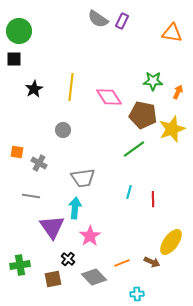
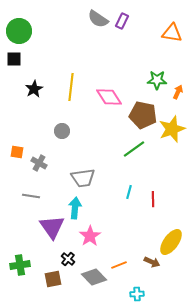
green star: moved 4 px right, 1 px up
gray circle: moved 1 px left, 1 px down
orange line: moved 3 px left, 2 px down
